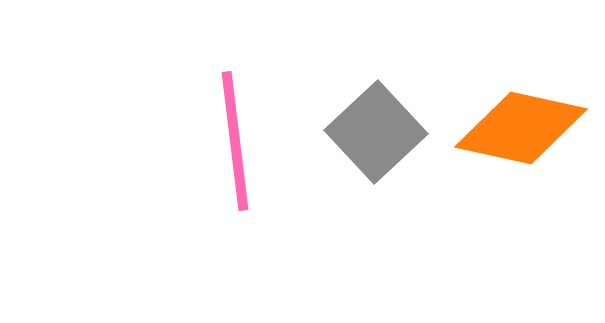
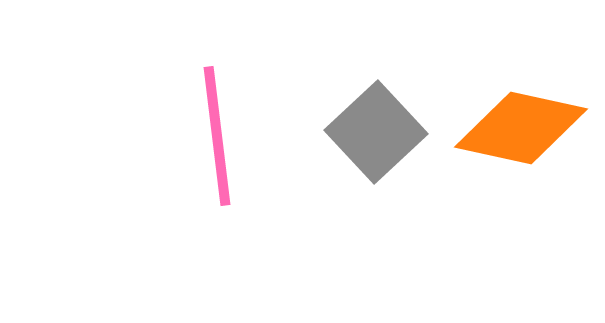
pink line: moved 18 px left, 5 px up
